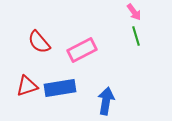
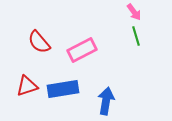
blue rectangle: moved 3 px right, 1 px down
